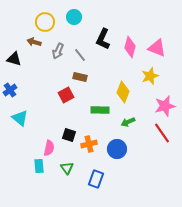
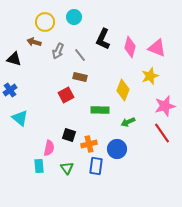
yellow diamond: moved 2 px up
blue rectangle: moved 13 px up; rotated 12 degrees counterclockwise
